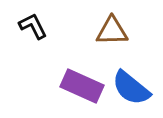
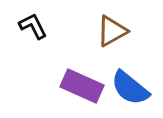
brown triangle: rotated 28 degrees counterclockwise
blue semicircle: moved 1 px left
